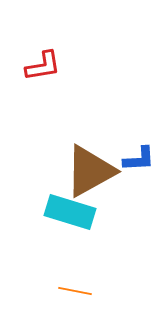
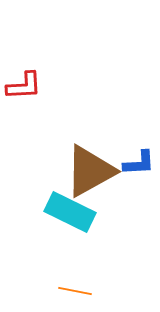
red L-shape: moved 19 px left, 20 px down; rotated 6 degrees clockwise
blue L-shape: moved 4 px down
cyan rectangle: rotated 9 degrees clockwise
